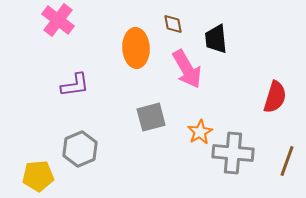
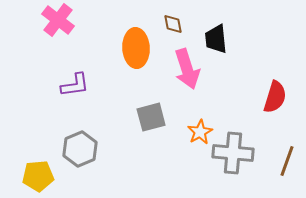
pink arrow: rotated 12 degrees clockwise
